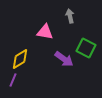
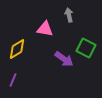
gray arrow: moved 1 px left, 1 px up
pink triangle: moved 3 px up
yellow diamond: moved 3 px left, 10 px up
